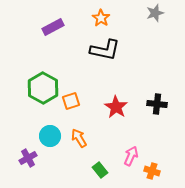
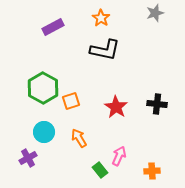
cyan circle: moved 6 px left, 4 px up
pink arrow: moved 12 px left
orange cross: rotated 21 degrees counterclockwise
